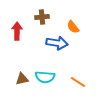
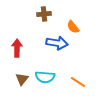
brown cross: moved 2 px right, 3 px up
red arrow: moved 17 px down
brown triangle: rotated 40 degrees counterclockwise
